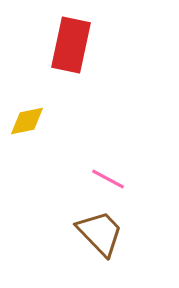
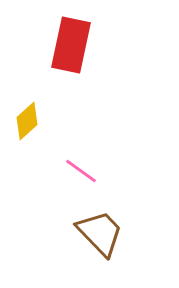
yellow diamond: rotated 30 degrees counterclockwise
pink line: moved 27 px left, 8 px up; rotated 8 degrees clockwise
